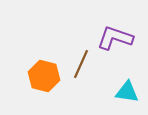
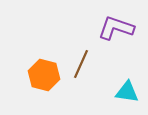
purple L-shape: moved 1 px right, 10 px up
orange hexagon: moved 1 px up
